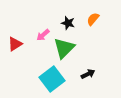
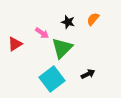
black star: moved 1 px up
pink arrow: moved 1 px left, 2 px up; rotated 104 degrees counterclockwise
green triangle: moved 2 px left
